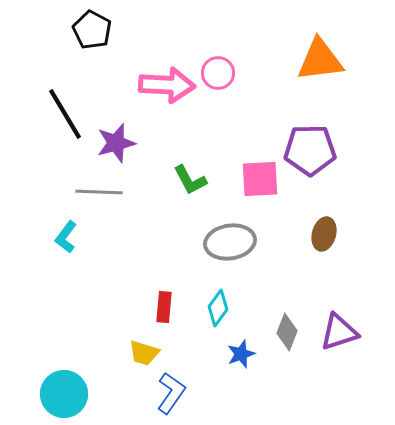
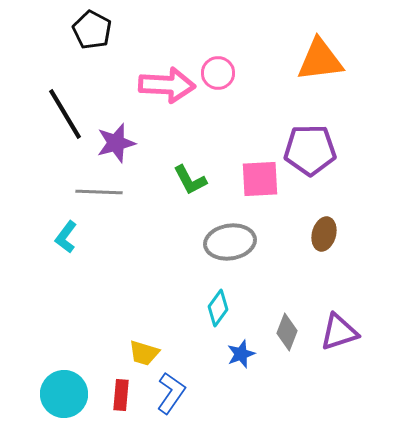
red rectangle: moved 43 px left, 88 px down
